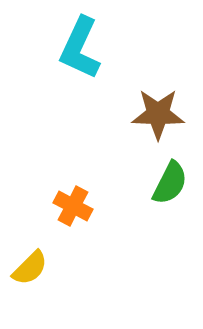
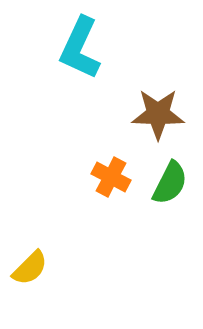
orange cross: moved 38 px right, 29 px up
